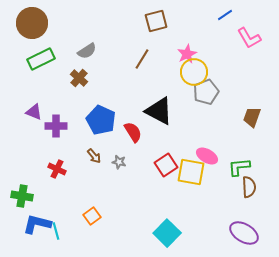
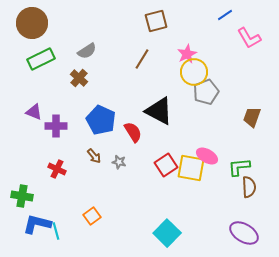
yellow square: moved 4 px up
